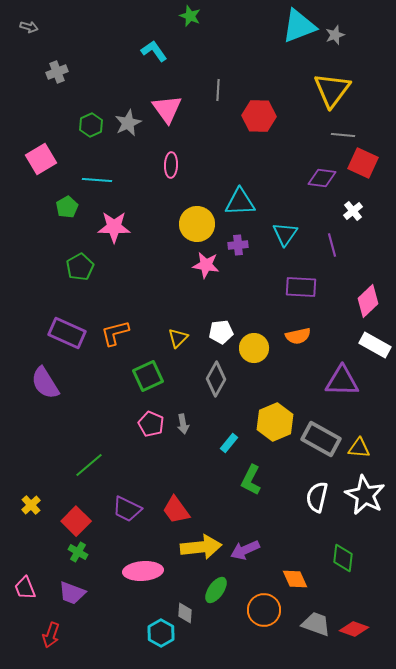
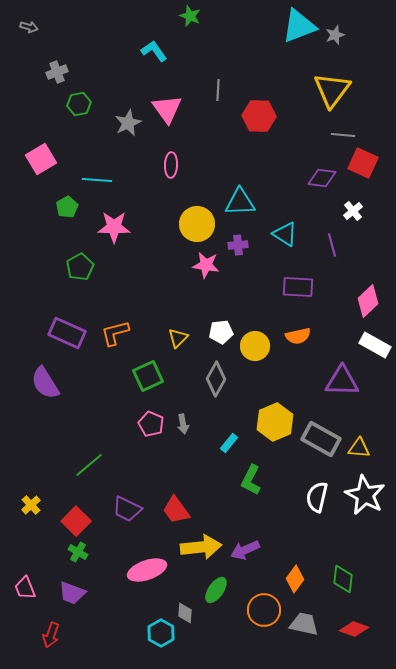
green hexagon at (91, 125): moved 12 px left, 21 px up; rotated 15 degrees clockwise
cyan triangle at (285, 234): rotated 32 degrees counterclockwise
purple rectangle at (301, 287): moved 3 px left
yellow circle at (254, 348): moved 1 px right, 2 px up
green diamond at (343, 558): moved 21 px down
pink ellipse at (143, 571): moved 4 px right, 1 px up; rotated 15 degrees counterclockwise
orange diamond at (295, 579): rotated 60 degrees clockwise
gray trapezoid at (316, 624): moved 12 px left; rotated 8 degrees counterclockwise
